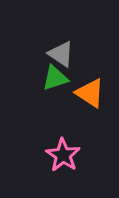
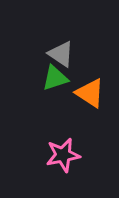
pink star: rotated 28 degrees clockwise
